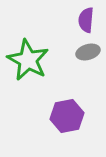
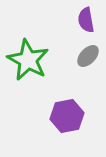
purple semicircle: rotated 15 degrees counterclockwise
gray ellipse: moved 4 px down; rotated 30 degrees counterclockwise
